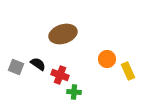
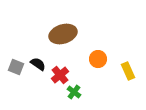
orange circle: moved 9 px left
red cross: rotated 30 degrees clockwise
green cross: rotated 32 degrees clockwise
